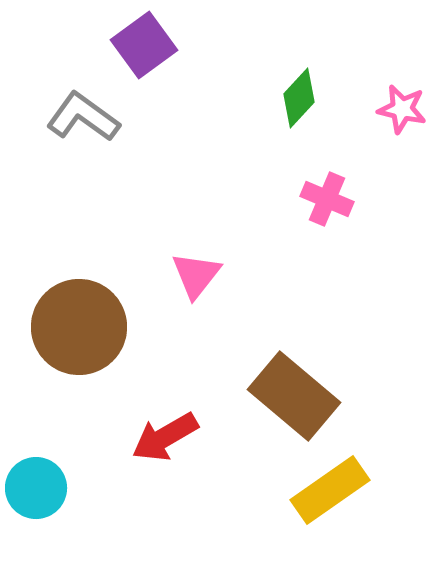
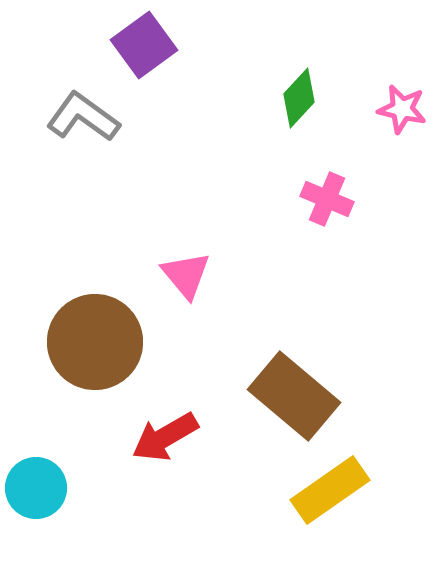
pink triangle: moved 10 px left; rotated 18 degrees counterclockwise
brown circle: moved 16 px right, 15 px down
